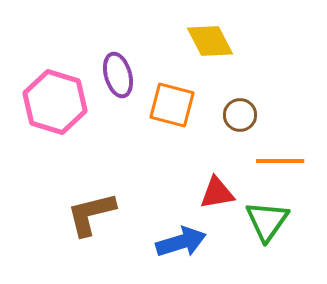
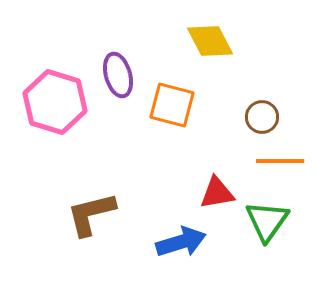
brown circle: moved 22 px right, 2 px down
